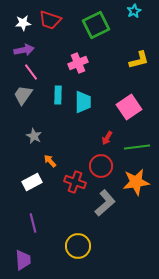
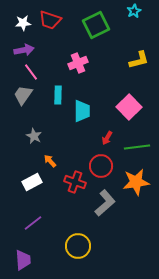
cyan trapezoid: moved 1 px left, 9 px down
pink square: rotated 10 degrees counterclockwise
purple line: rotated 66 degrees clockwise
